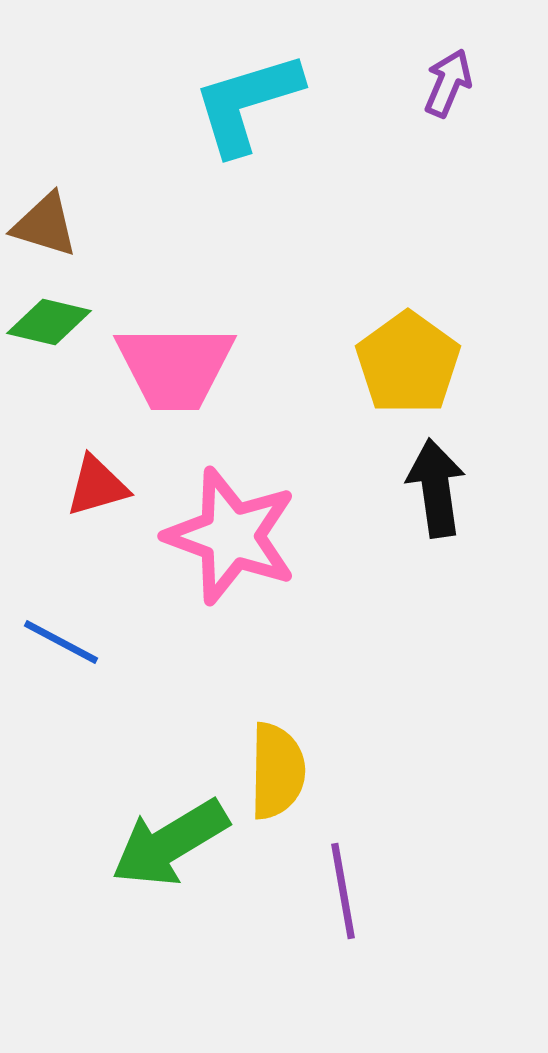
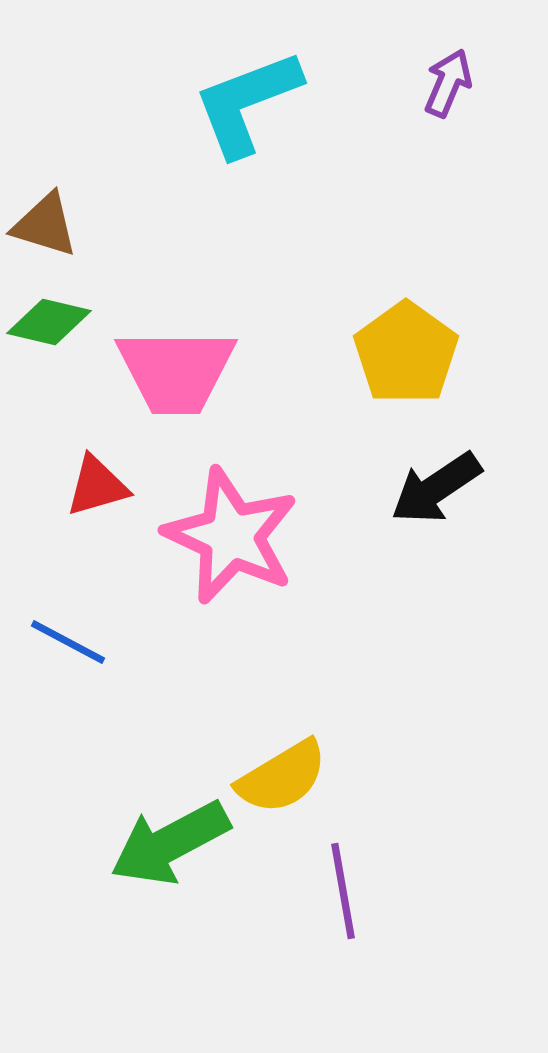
cyan L-shape: rotated 4 degrees counterclockwise
yellow pentagon: moved 2 px left, 10 px up
pink trapezoid: moved 1 px right, 4 px down
black arrow: rotated 116 degrees counterclockwise
pink star: rotated 5 degrees clockwise
blue line: moved 7 px right
yellow semicircle: moved 5 px right, 6 px down; rotated 58 degrees clockwise
green arrow: rotated 3 degrees clockwise
